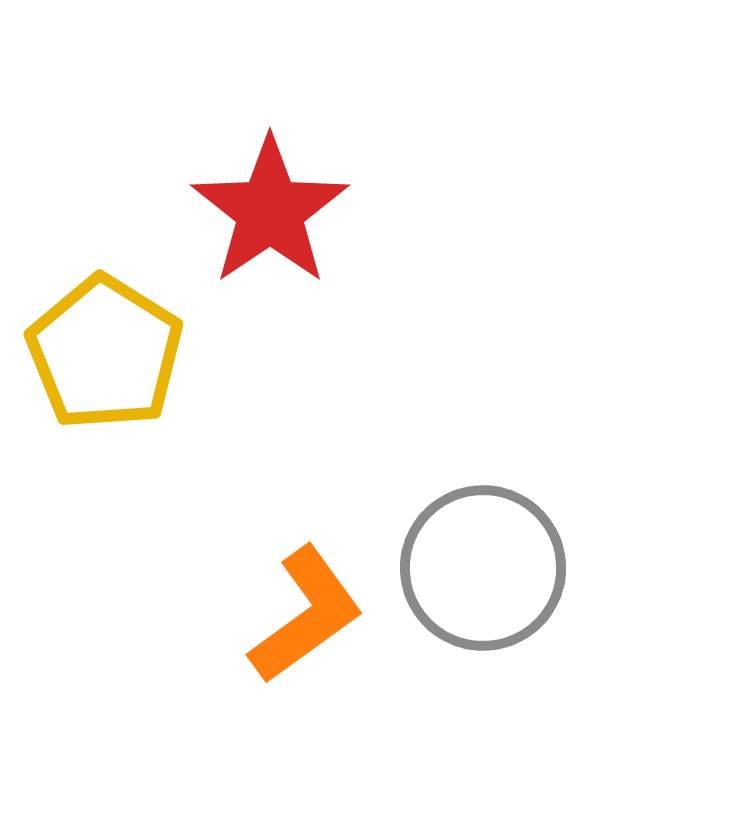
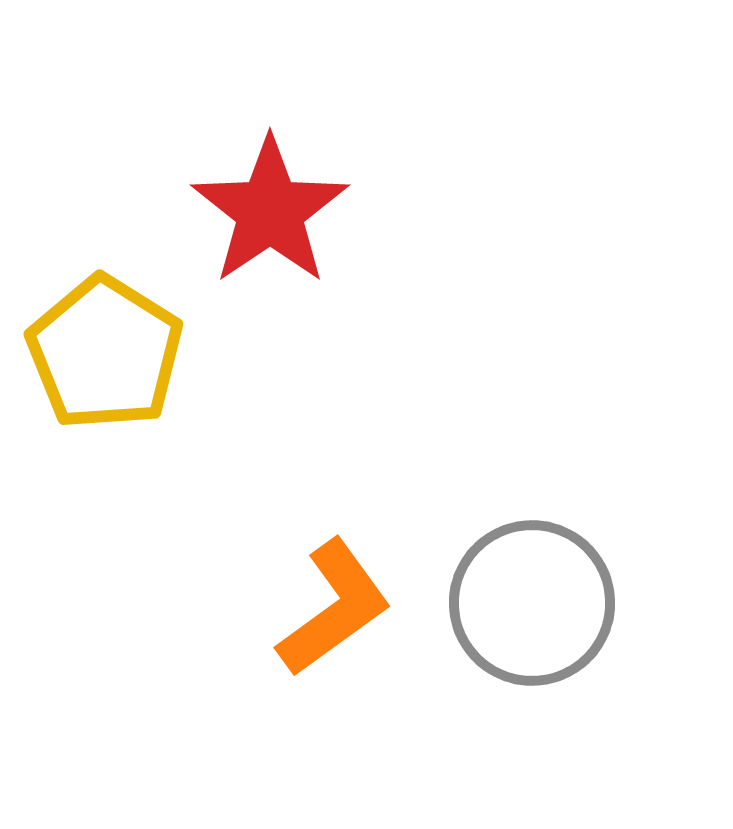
gray circle: moved 49 px right, 35 px down
orange L-shape: moved 28 px right, 7 px up
